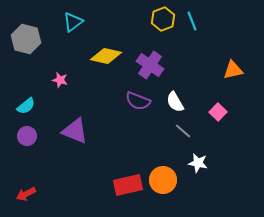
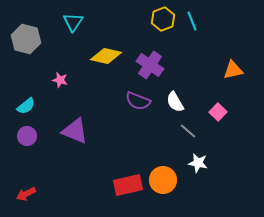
cyan triangle: rotated 20 degrees counterclockwise
gray line: moved 5 px right
